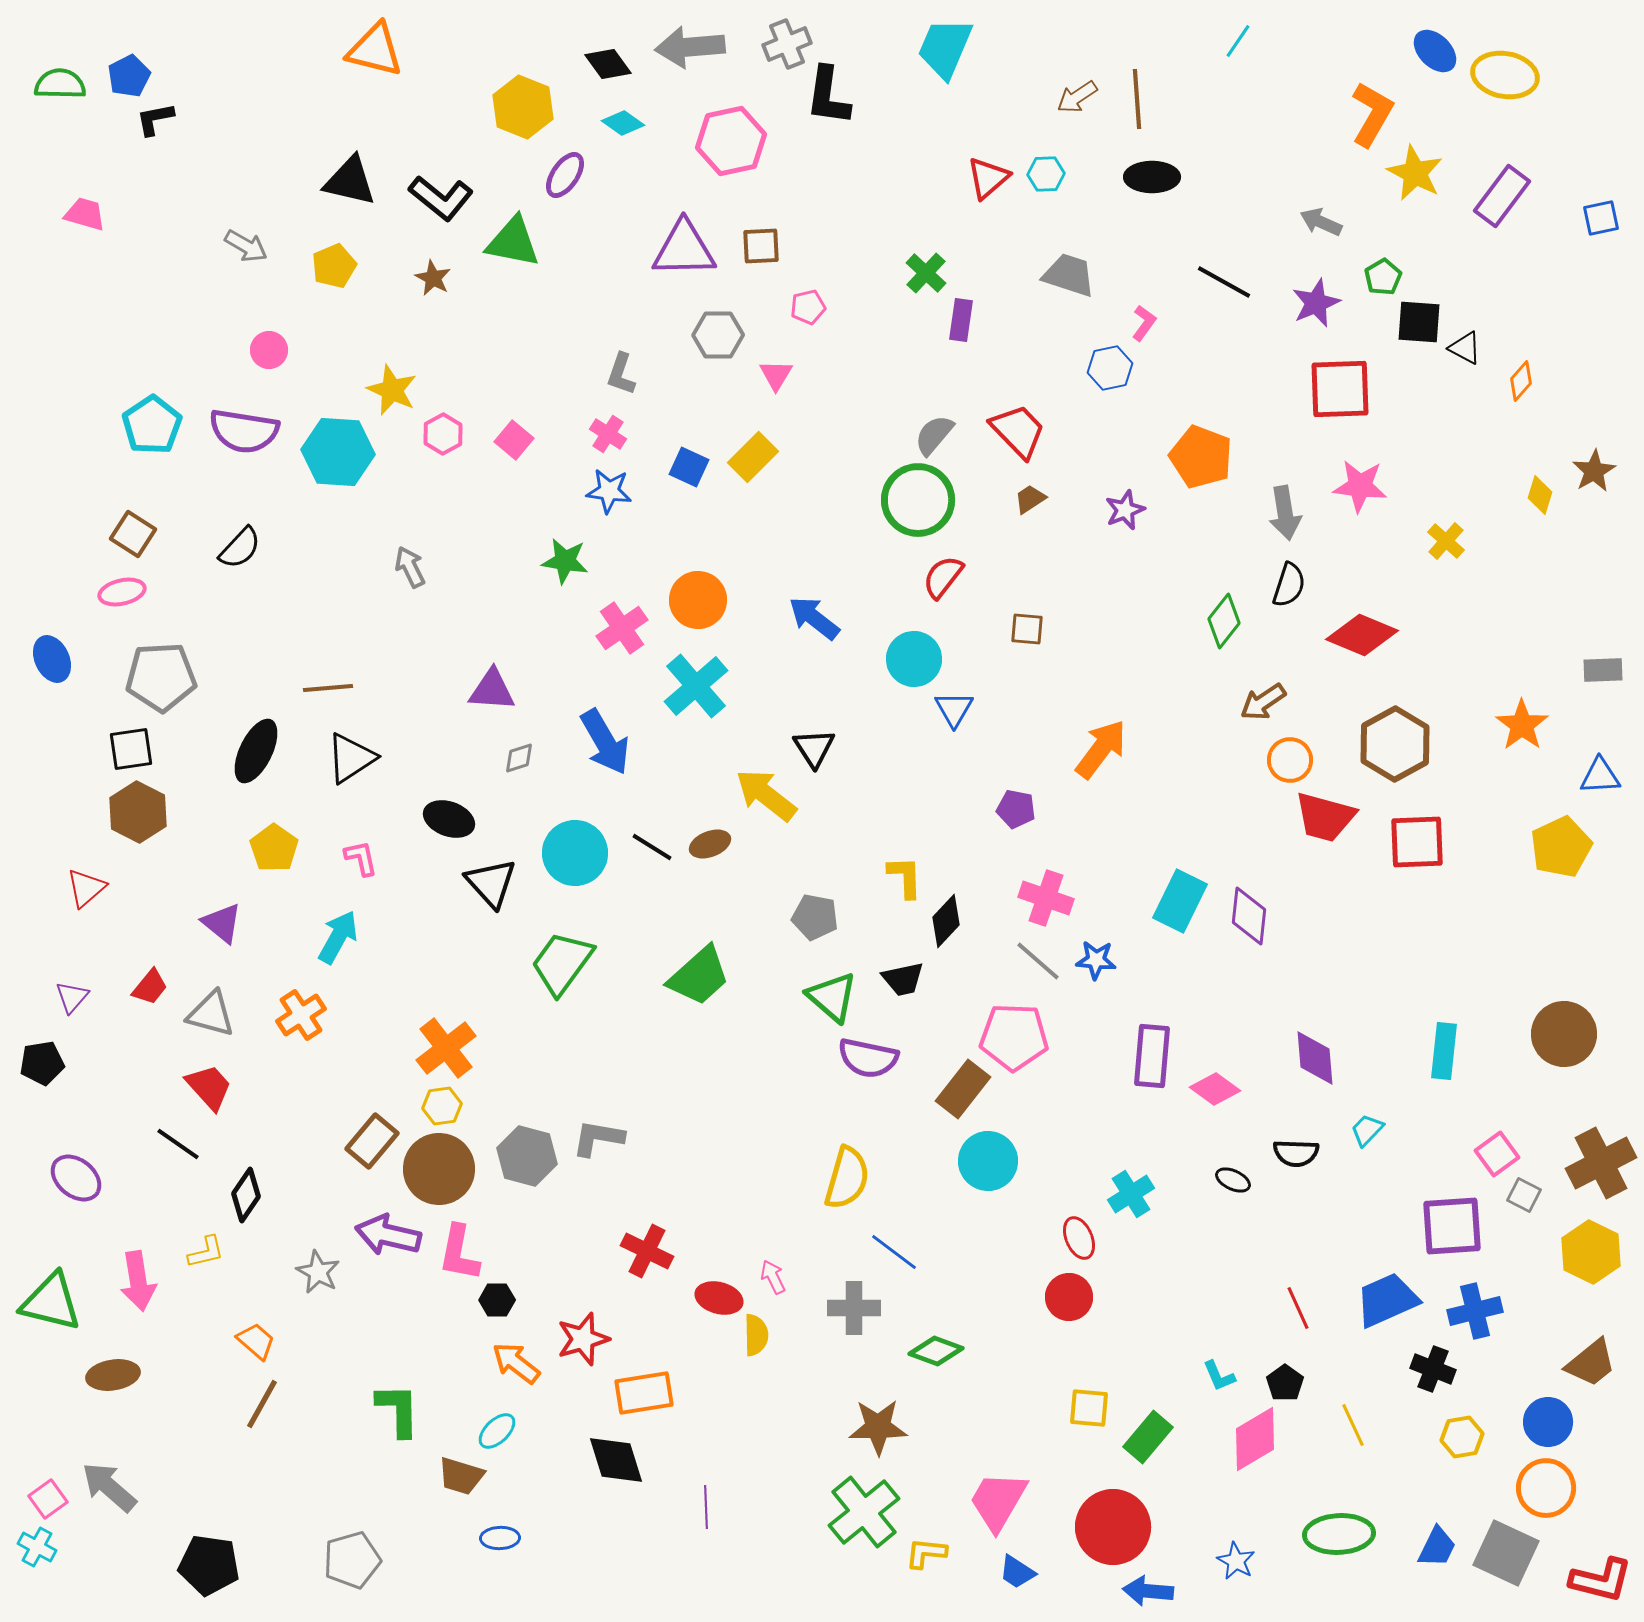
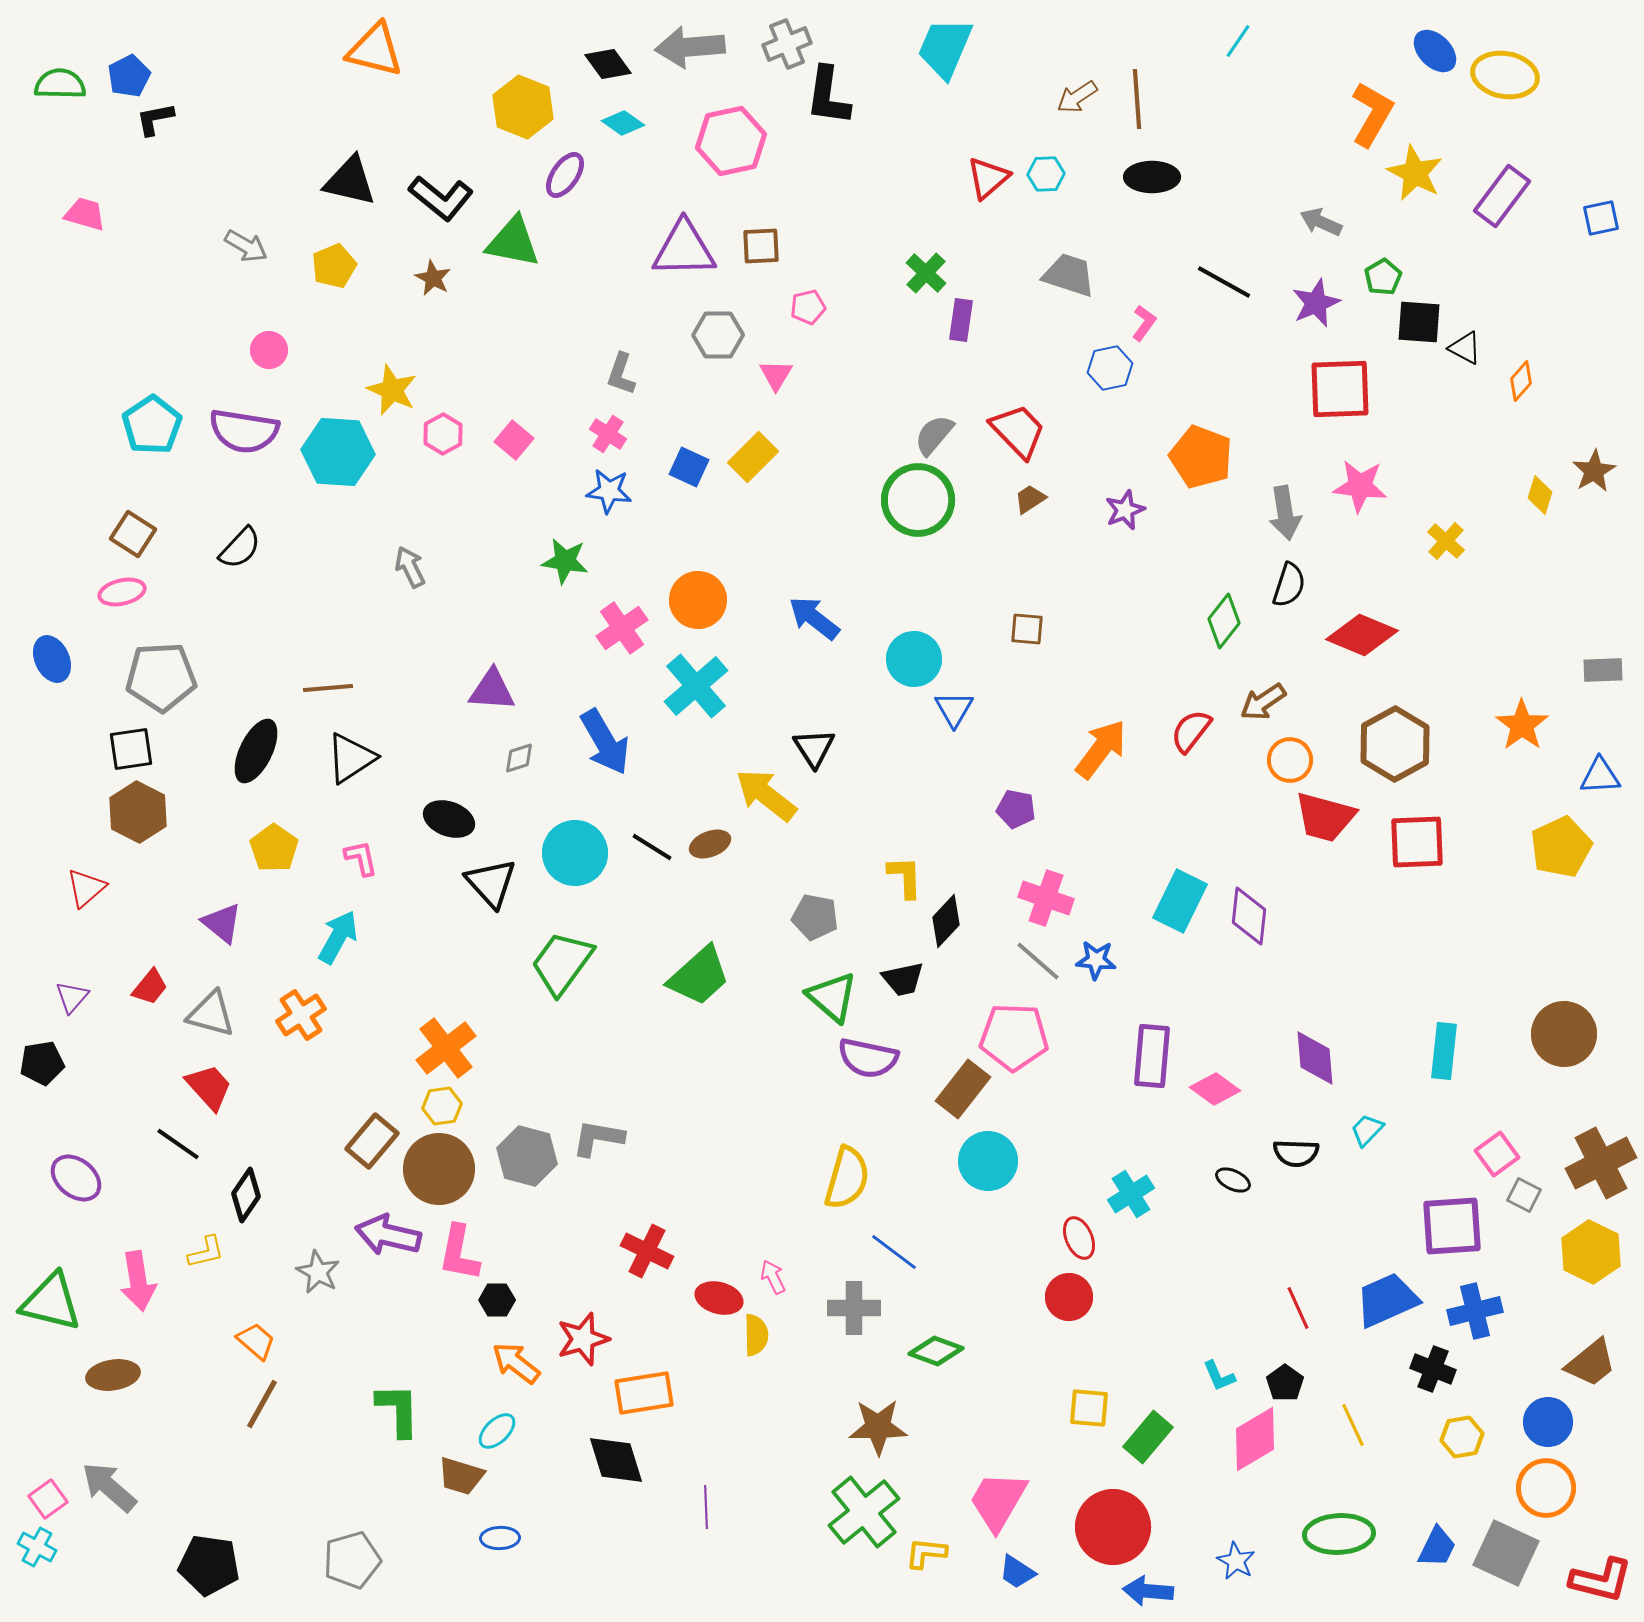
red semicircle at (943, 577): moved 248 px right, 154 px down
